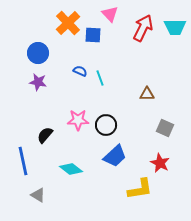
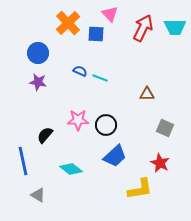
blue square: moved 3 px right, 1 px up
cyan line: rotated 49 degrees counterclockwise
